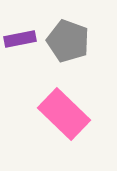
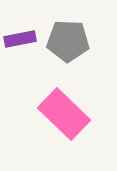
gray pentagon: rotated 18 degrees counterclockwise
